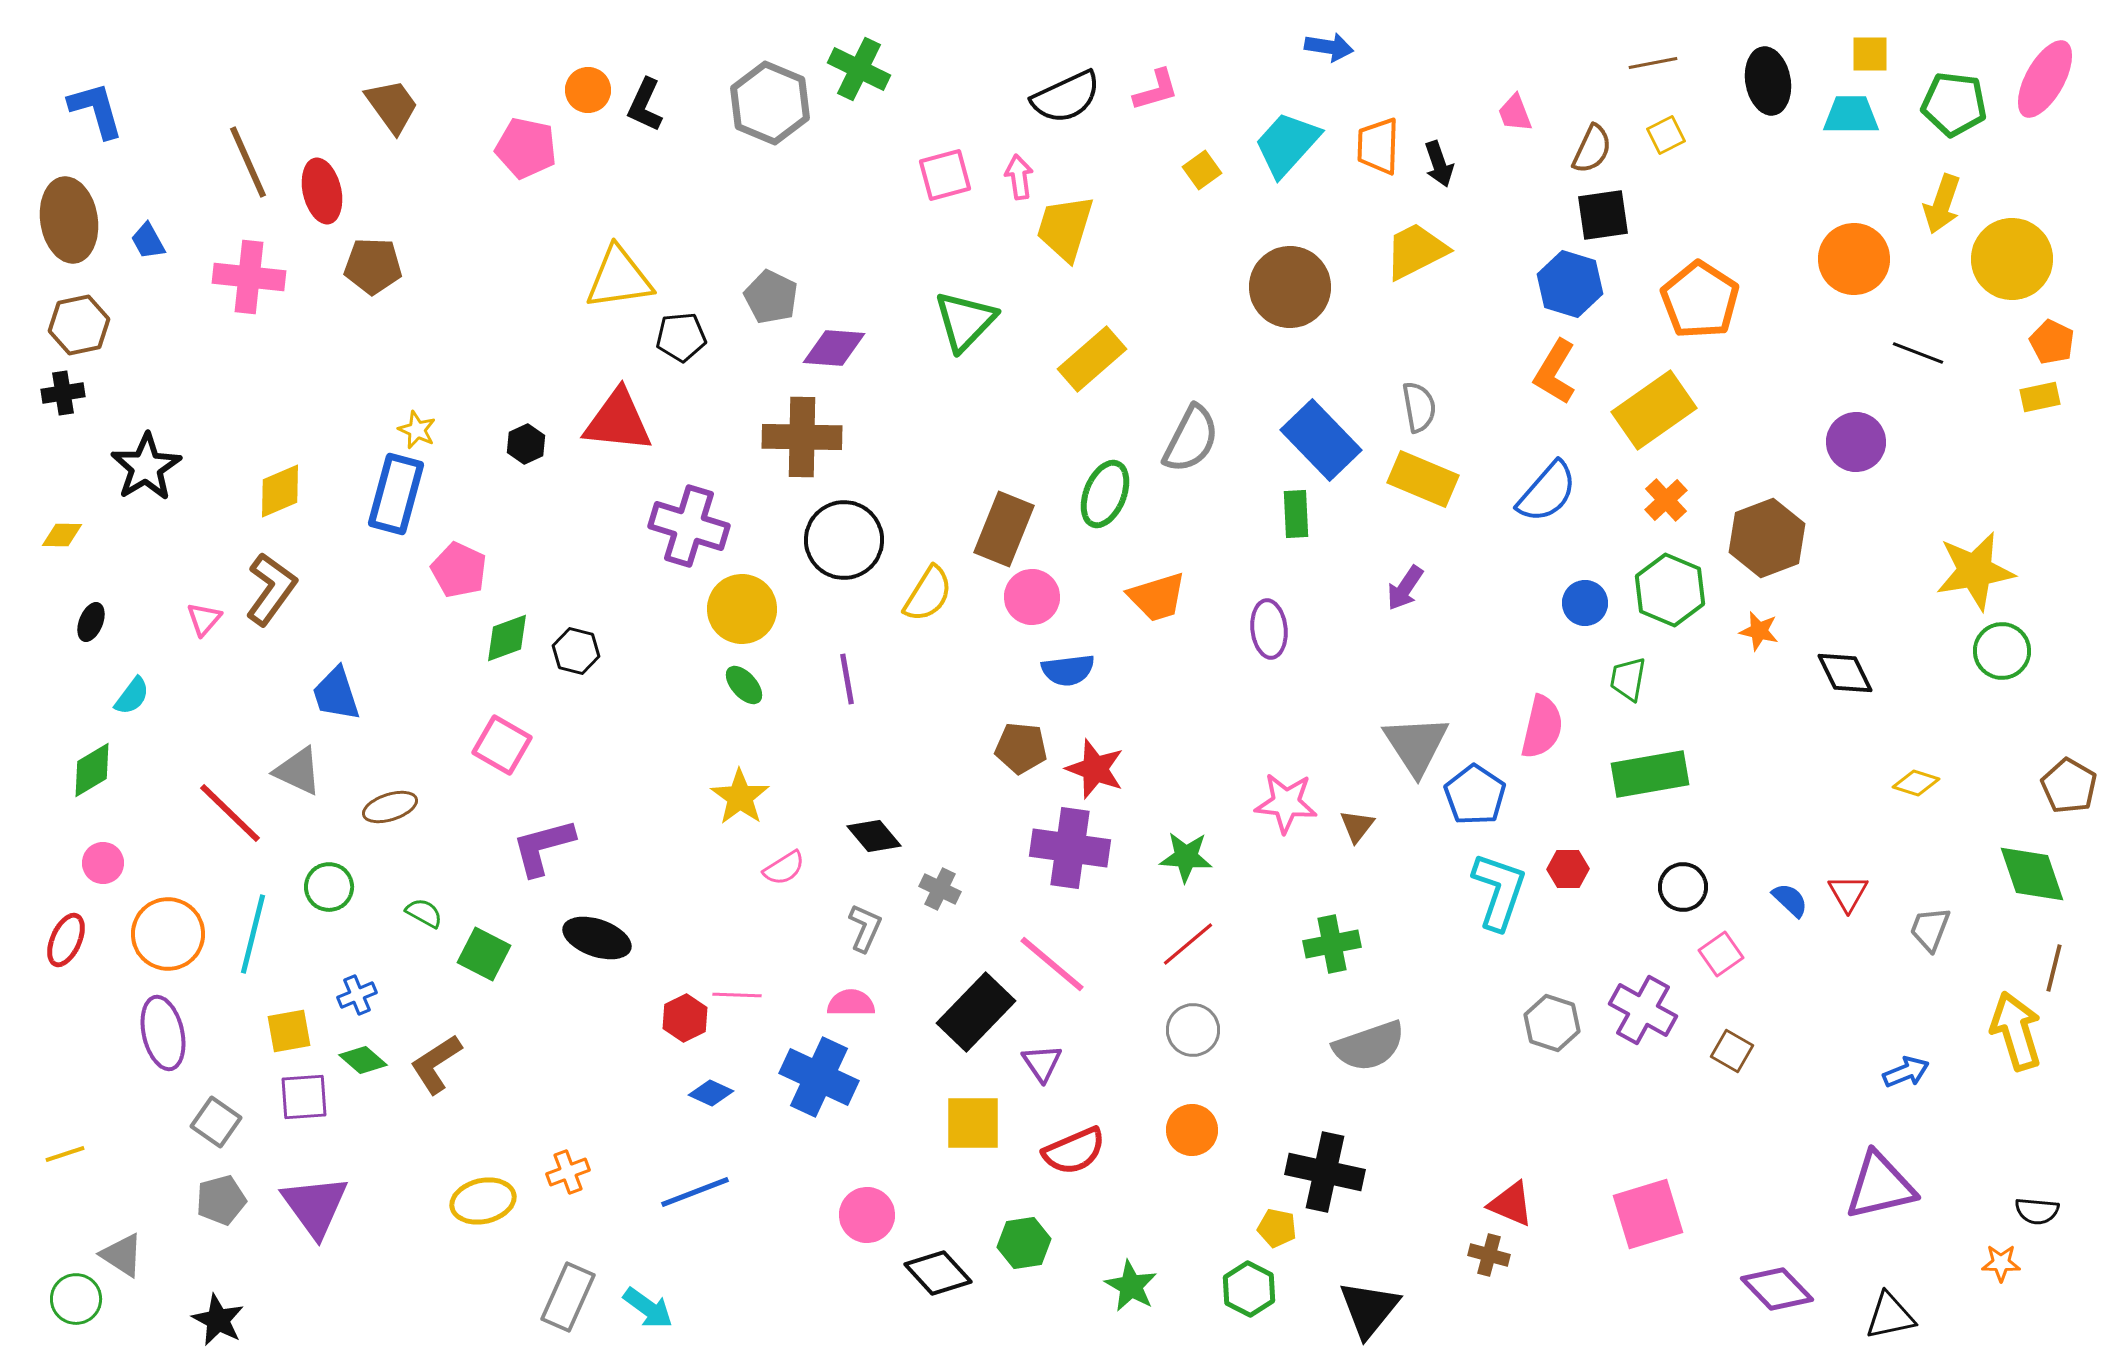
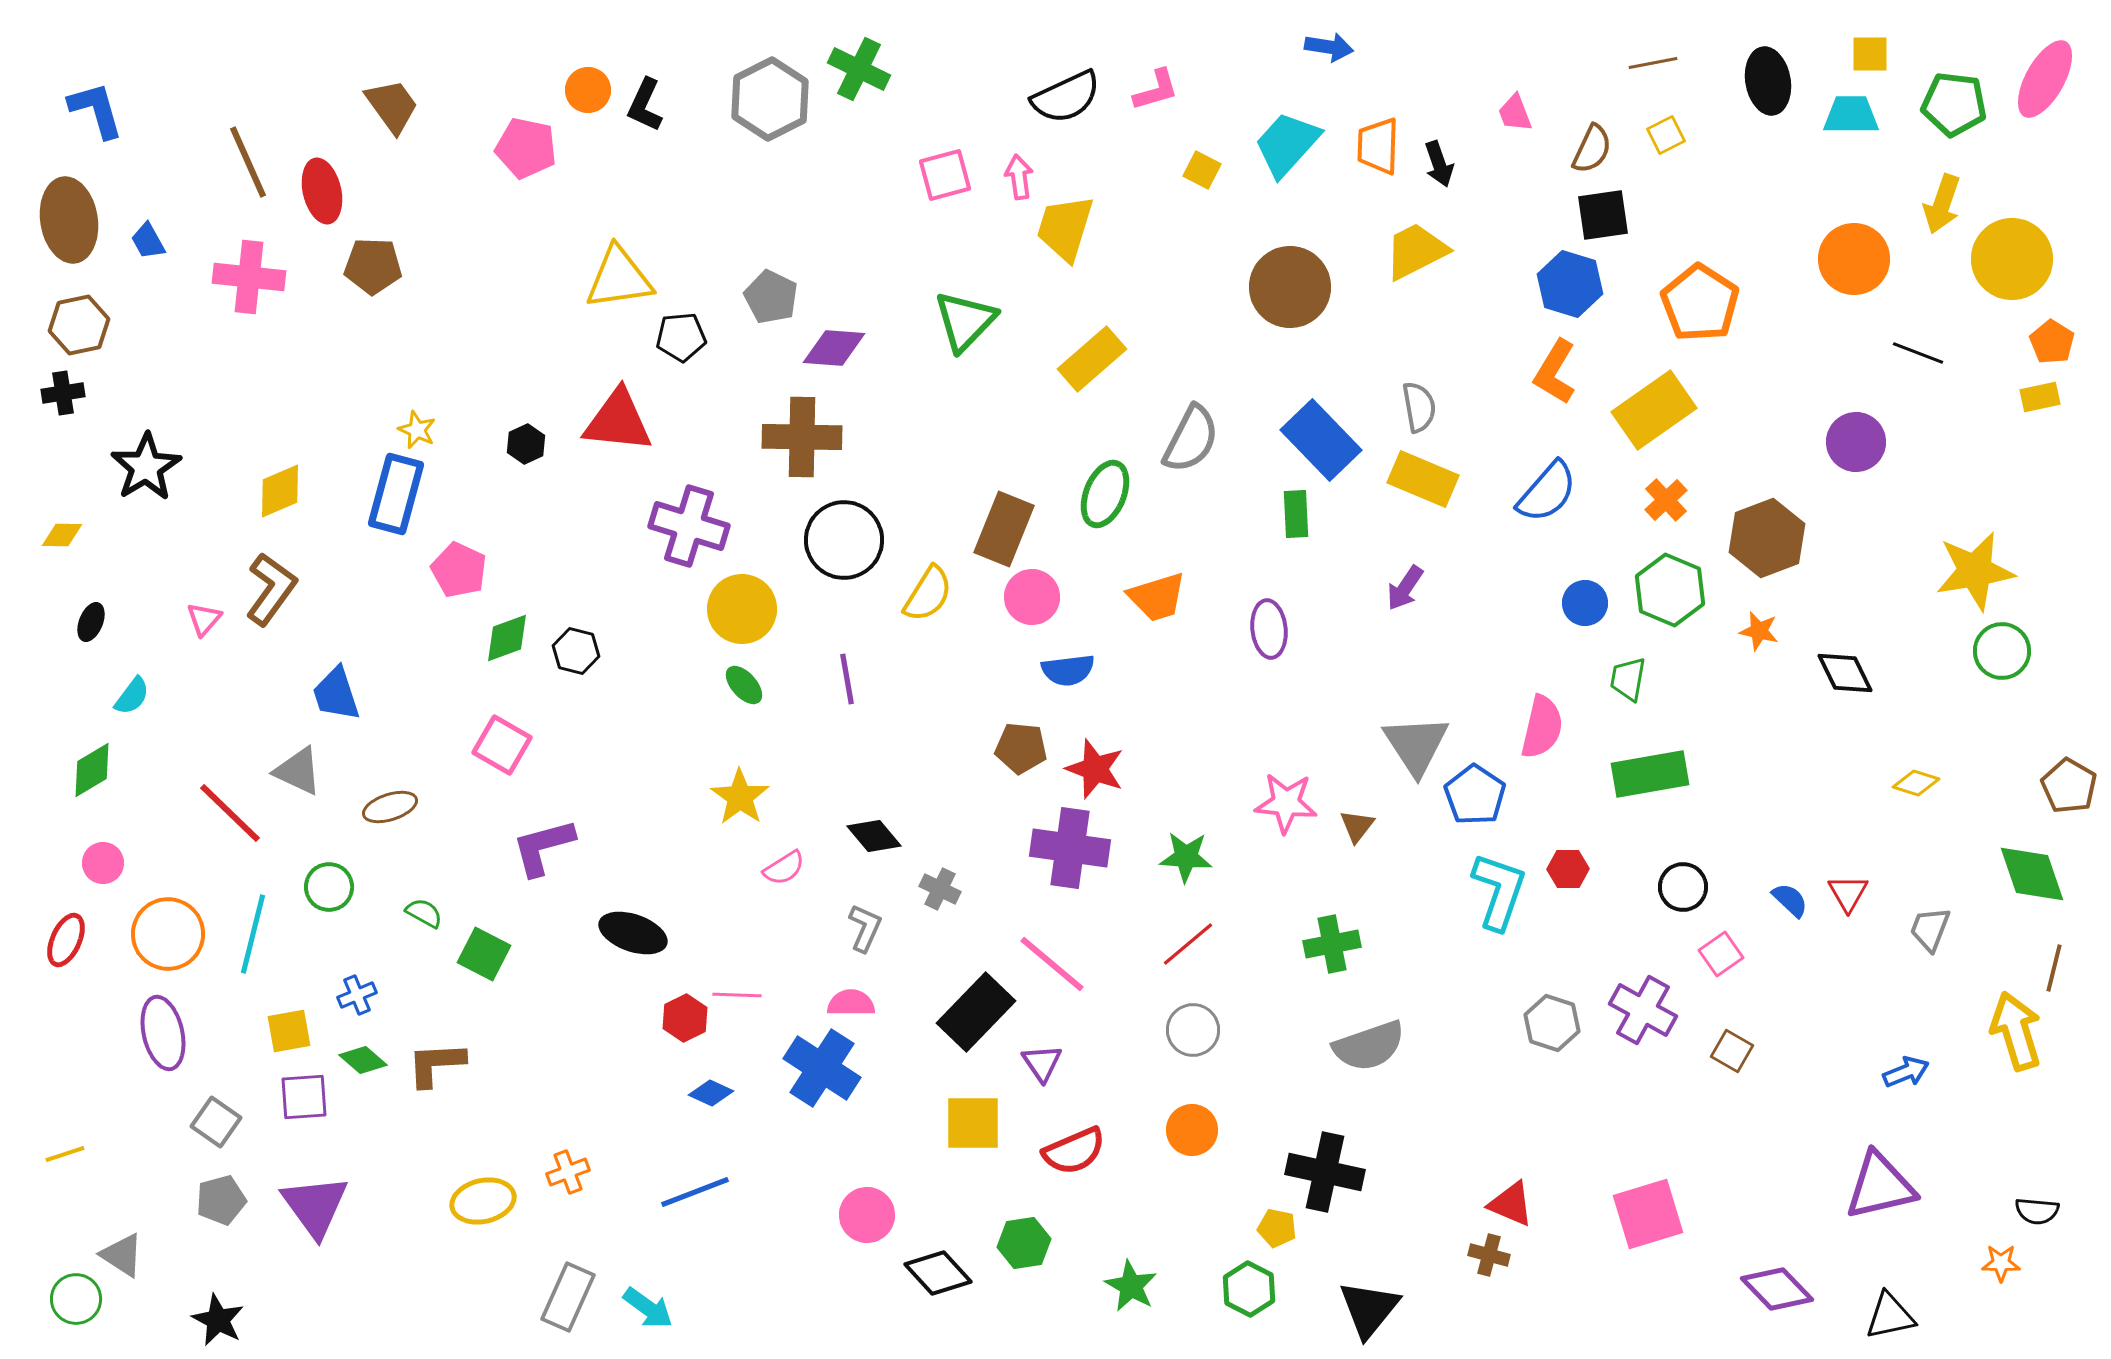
gray hexagon at (770, 103): moved 4 px up; rotated 10 degrees clockwise
yellow square at (1202, 170): rotated 27 degrees counterclockwise
orange pentagon at (1700, 300): moved 3 px down
orange pentagon at (2052, 342): rotated 6 degrees clockwise
black ellipse at (597, 938): moved 36 px right, 5 px up
brown L-shape at (436, 1064): rotated 30 degrees clockwise
blue cross at (819, 1077): moved 3 px right, 9 px up; rotated 8 degrees clockwise
